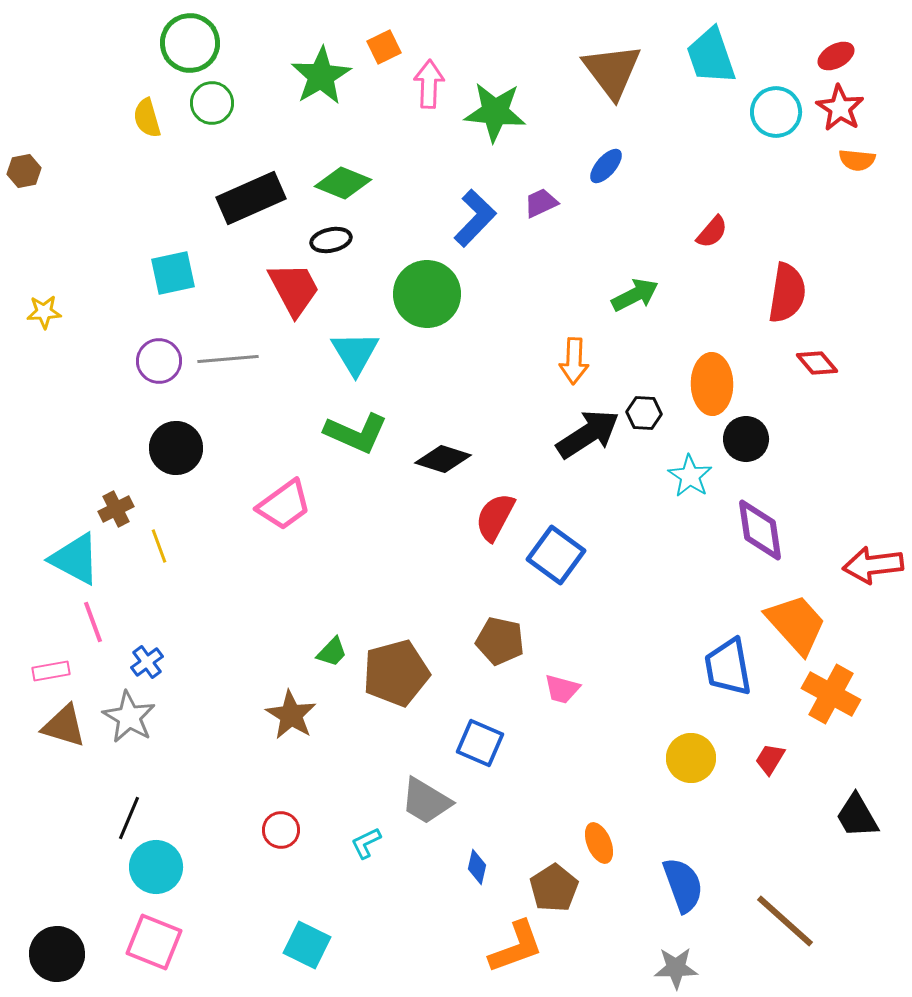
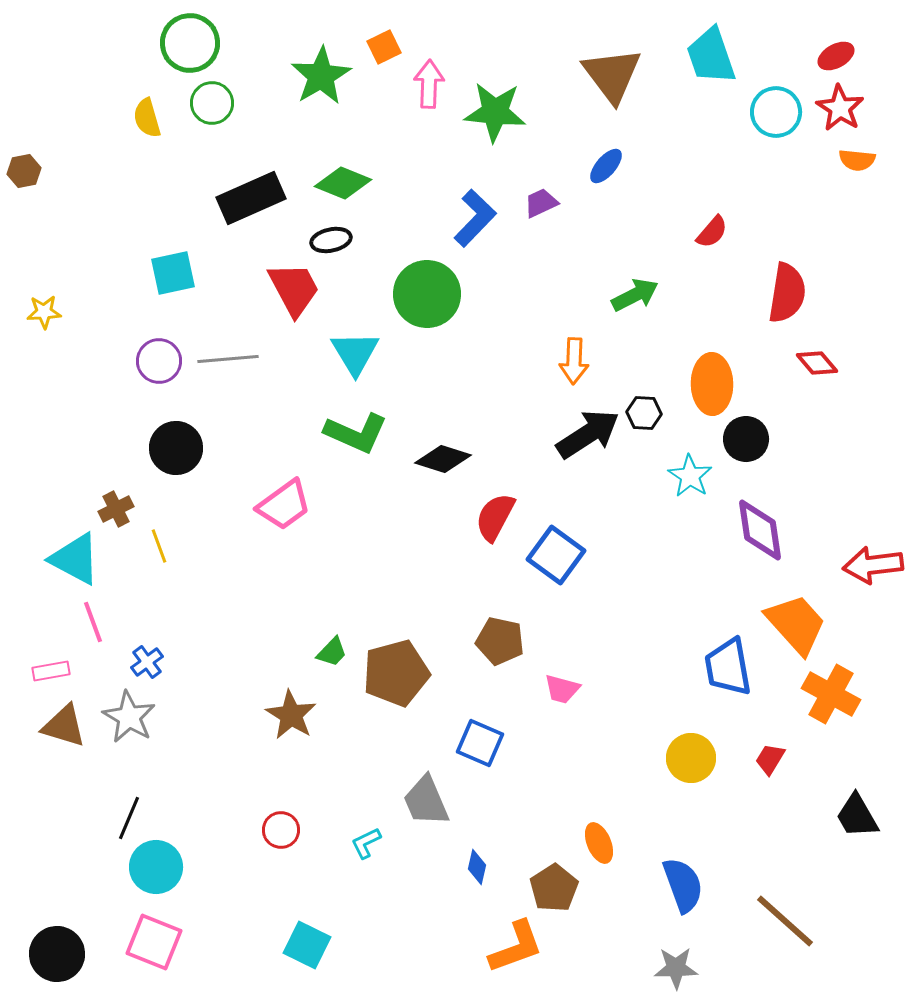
brown triangle at (612, 71): moved 4 px down
gray trapezoid at (426, 801): rotated 36 degrees clockwise
